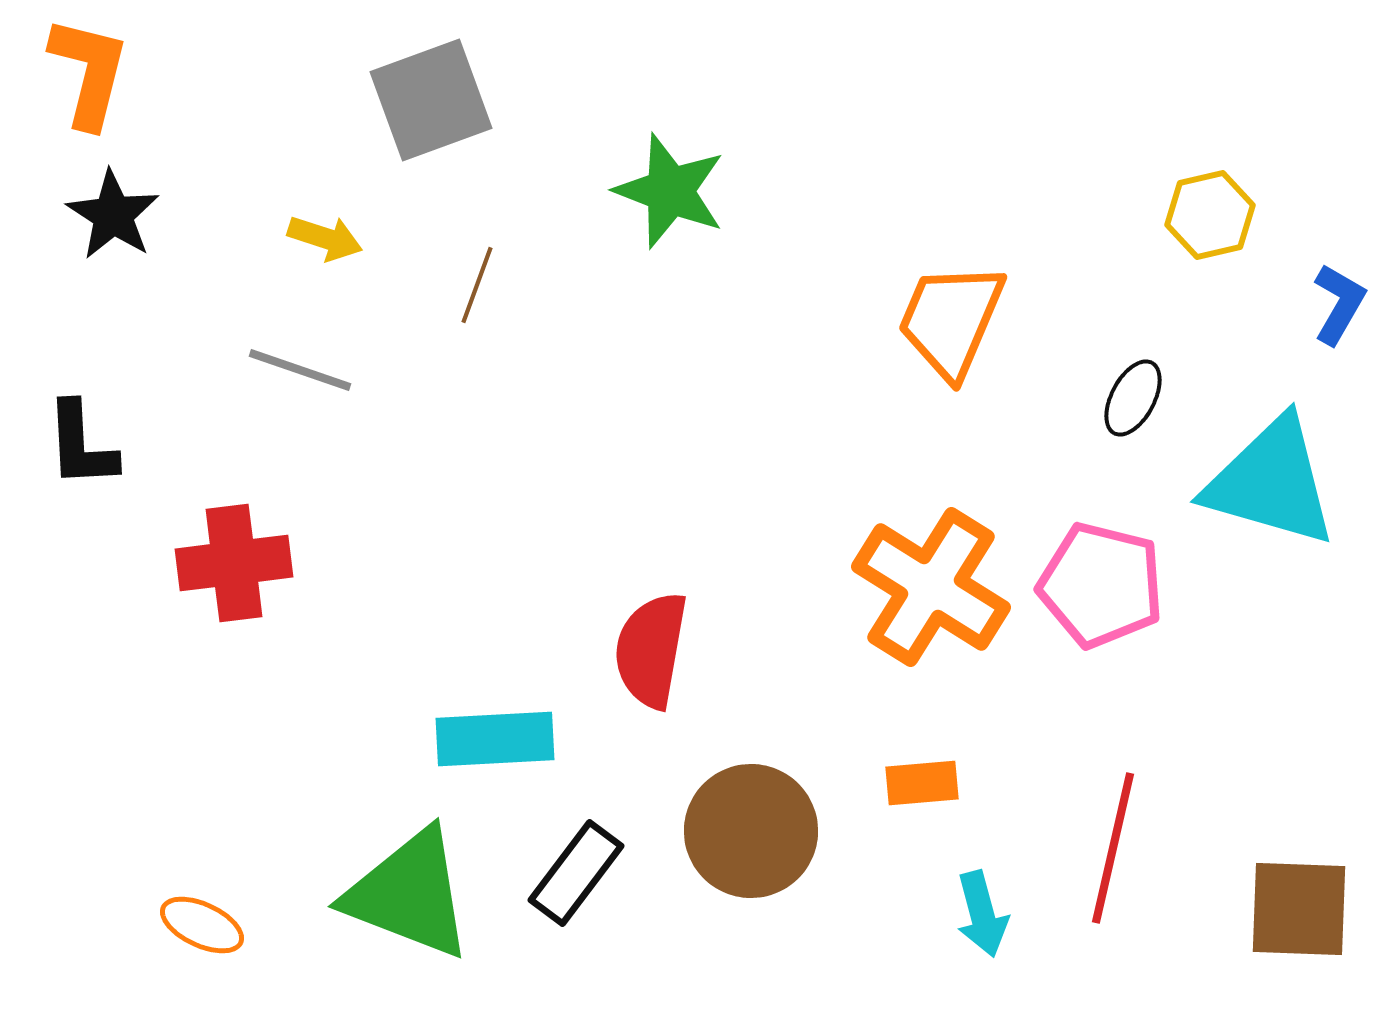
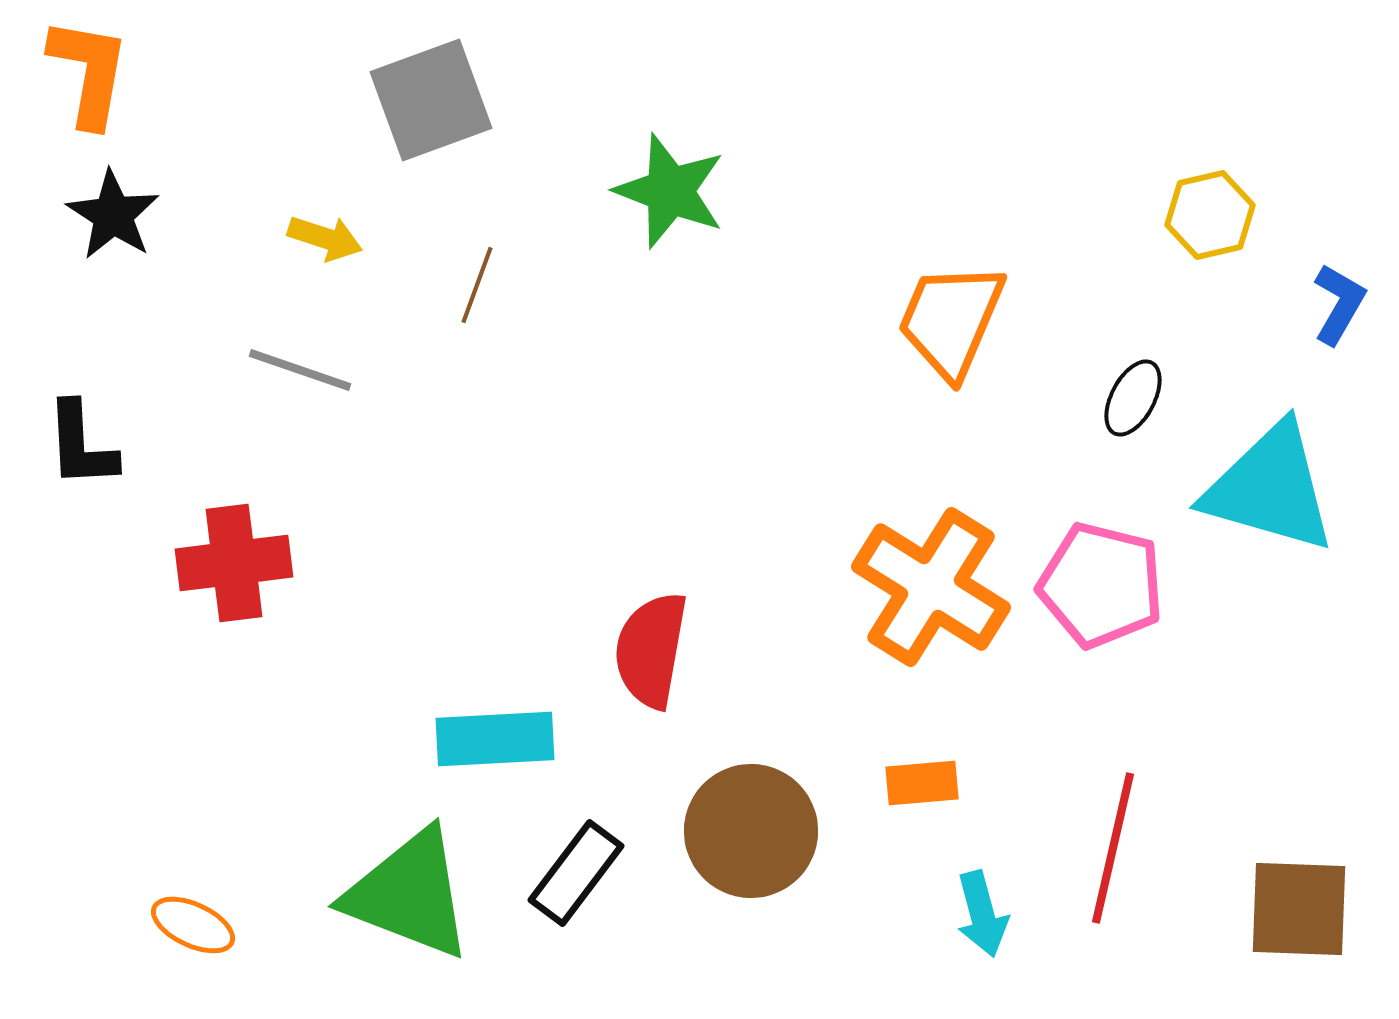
orange L-shape: rotated 4 degrees counterclockwise
cyan triangle: moved 1 px left, 6 px down
orange ellipse: moved 9 px left
